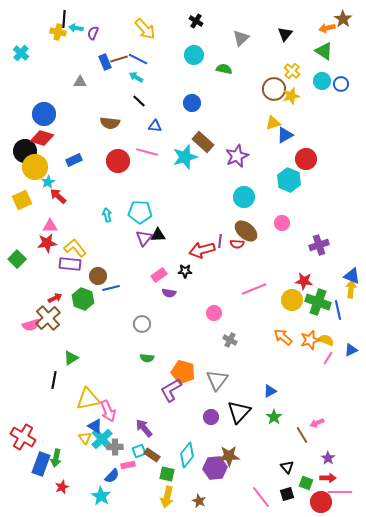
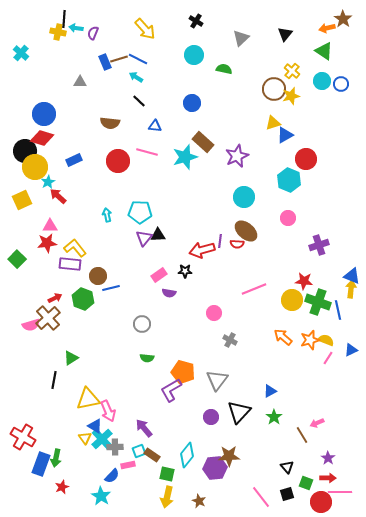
pink circle at (282, 223): moved 6 px right, 5 px up
